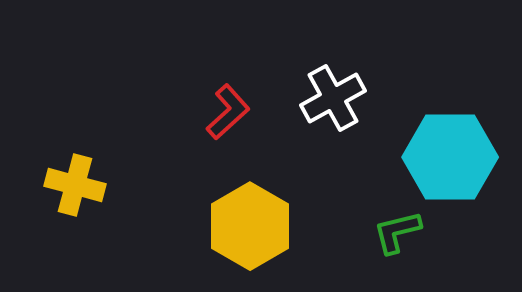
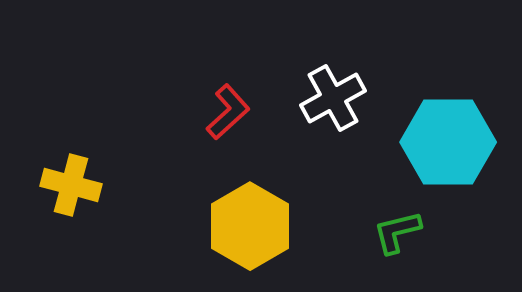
cyan hexagon: moved 2 px left, 15 px up
yellow cross: moved 4 px left
